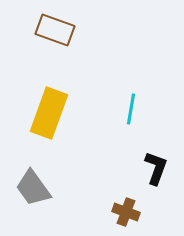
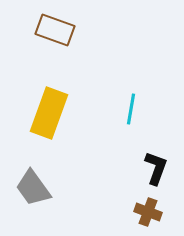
brown cross: moved 22 px right
